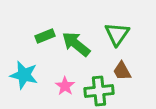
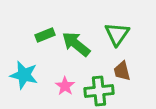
green rectangle: moved 1 px up
brown trapezoid: rotated 15 degrees clockwise
